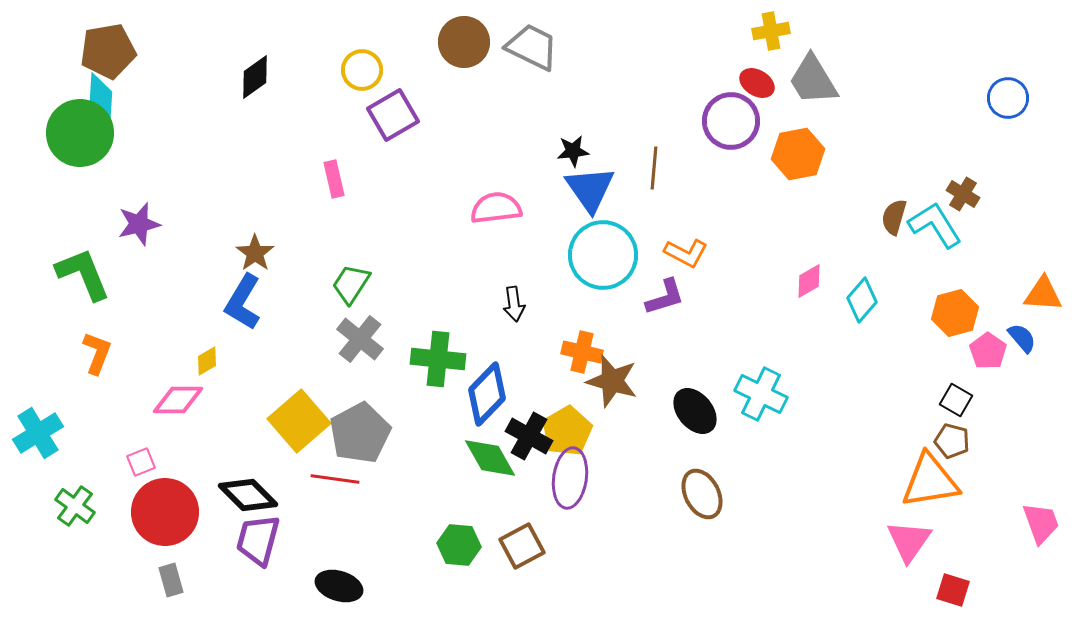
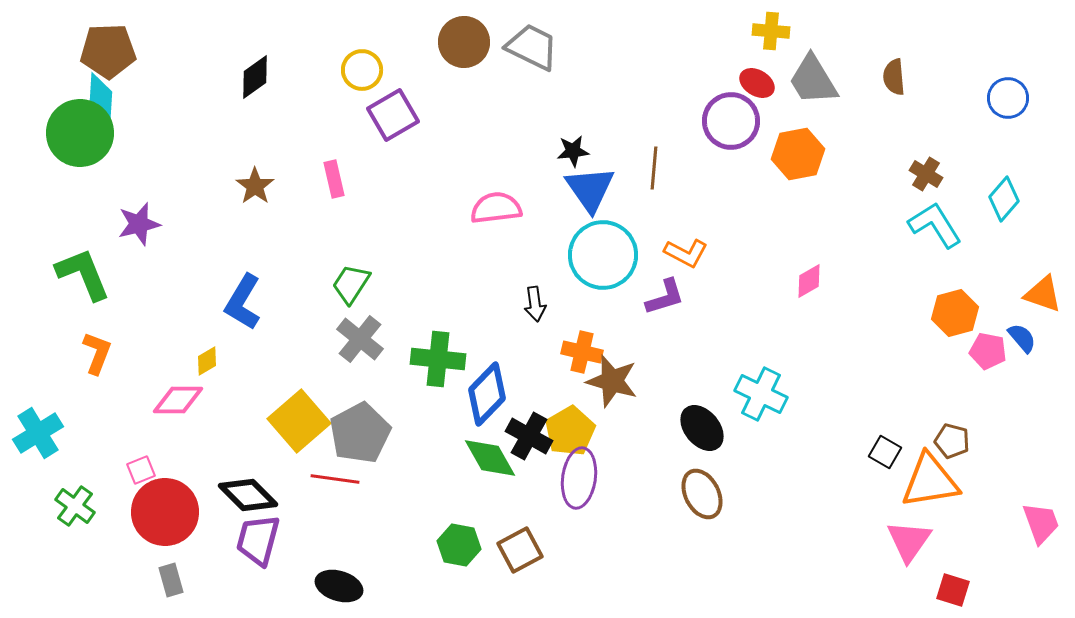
yellow cross at (771, 31): rotated 15 degrees clockwise
brown pentagon at (108, 51): rotated 8 degrees clockwise
brown cross at (963, 194): moved 37 px left, 20 px up
brown semicircle at (894, 217): moved 140 px up; rotated 21 degrees counterclockwise
brown star at (255, 253): moved 67 px up
orange triangle at (1043, 294): rotated 15 degrees clockwise
cyan diamond at (862, 300): moved 142 px right, 101 px up
black arrow at (514, 304): moved 21 px right
pink pentagon at (988, 351): rotated 24 degrees counterclockwise
black square at (956, 400): moved 71 px left, 52 px down
black ellipse at (695, 411): moved 7 px right, 17 px down
yellow pentagon at (567, 431): moved 3 px right
pink square at (141, 462): moved 8 px down
purple ellipse at (570, 478): moved 9 px right
green hexagon at (459, 545): rotated 6 degrees clockwise
brown square at (522, 546): moved 2 px left, 4 px down
